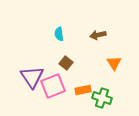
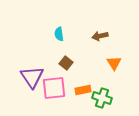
brown arrow: moved 2 px right, 1 px down
pink square: moved 1 px right, 2 px down; rotated 15 degrees clockwise
